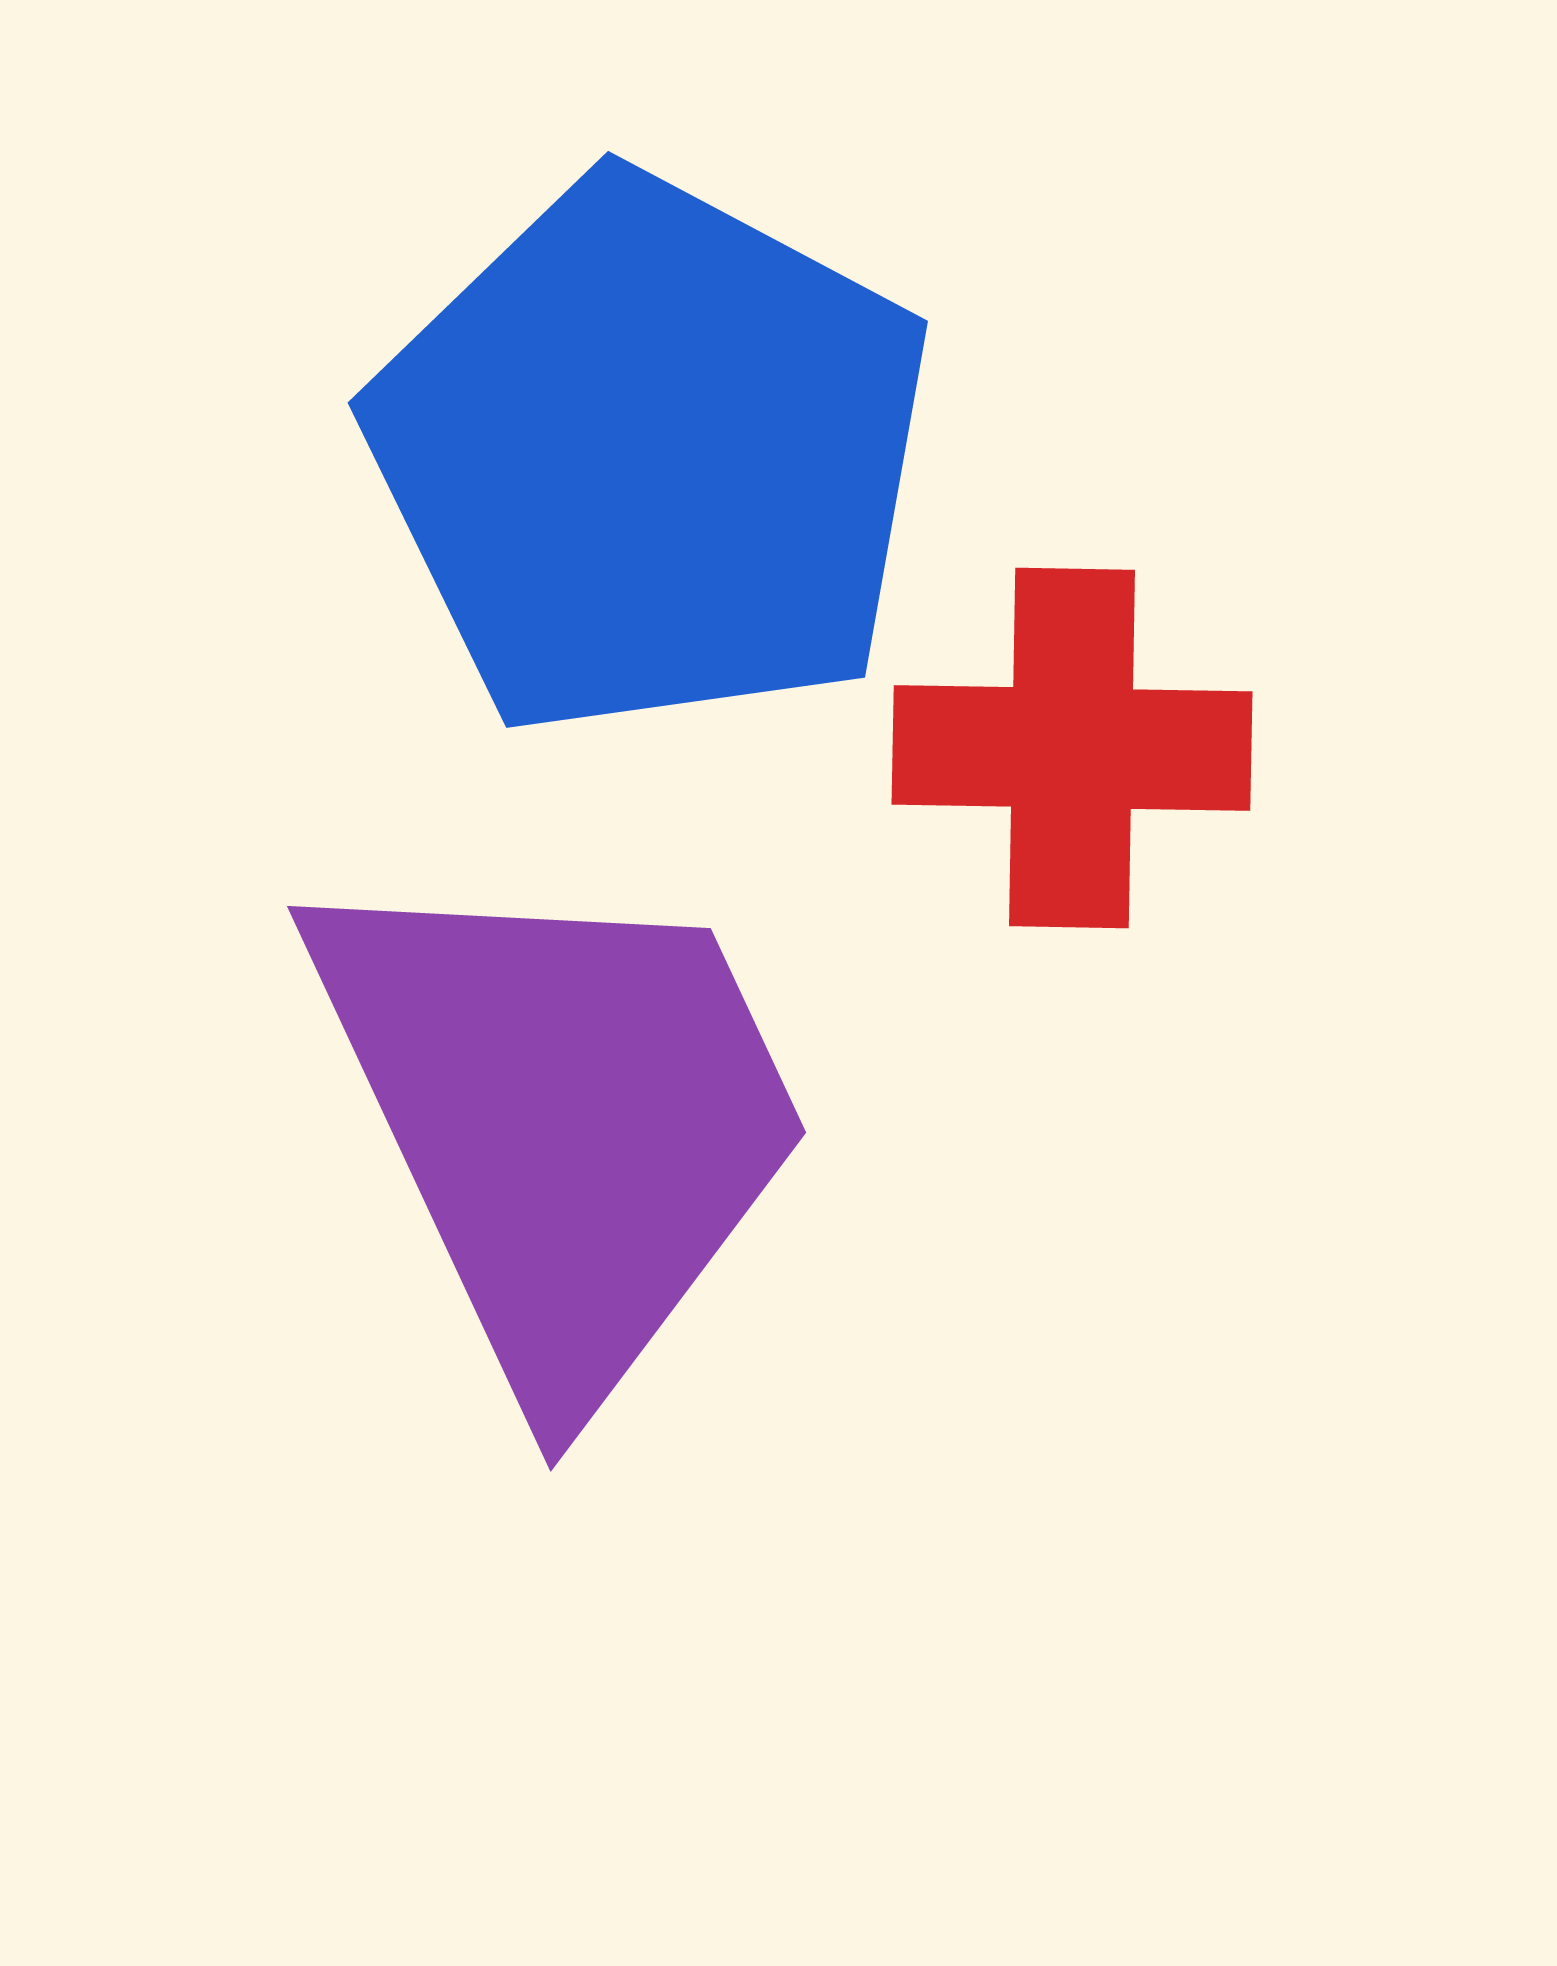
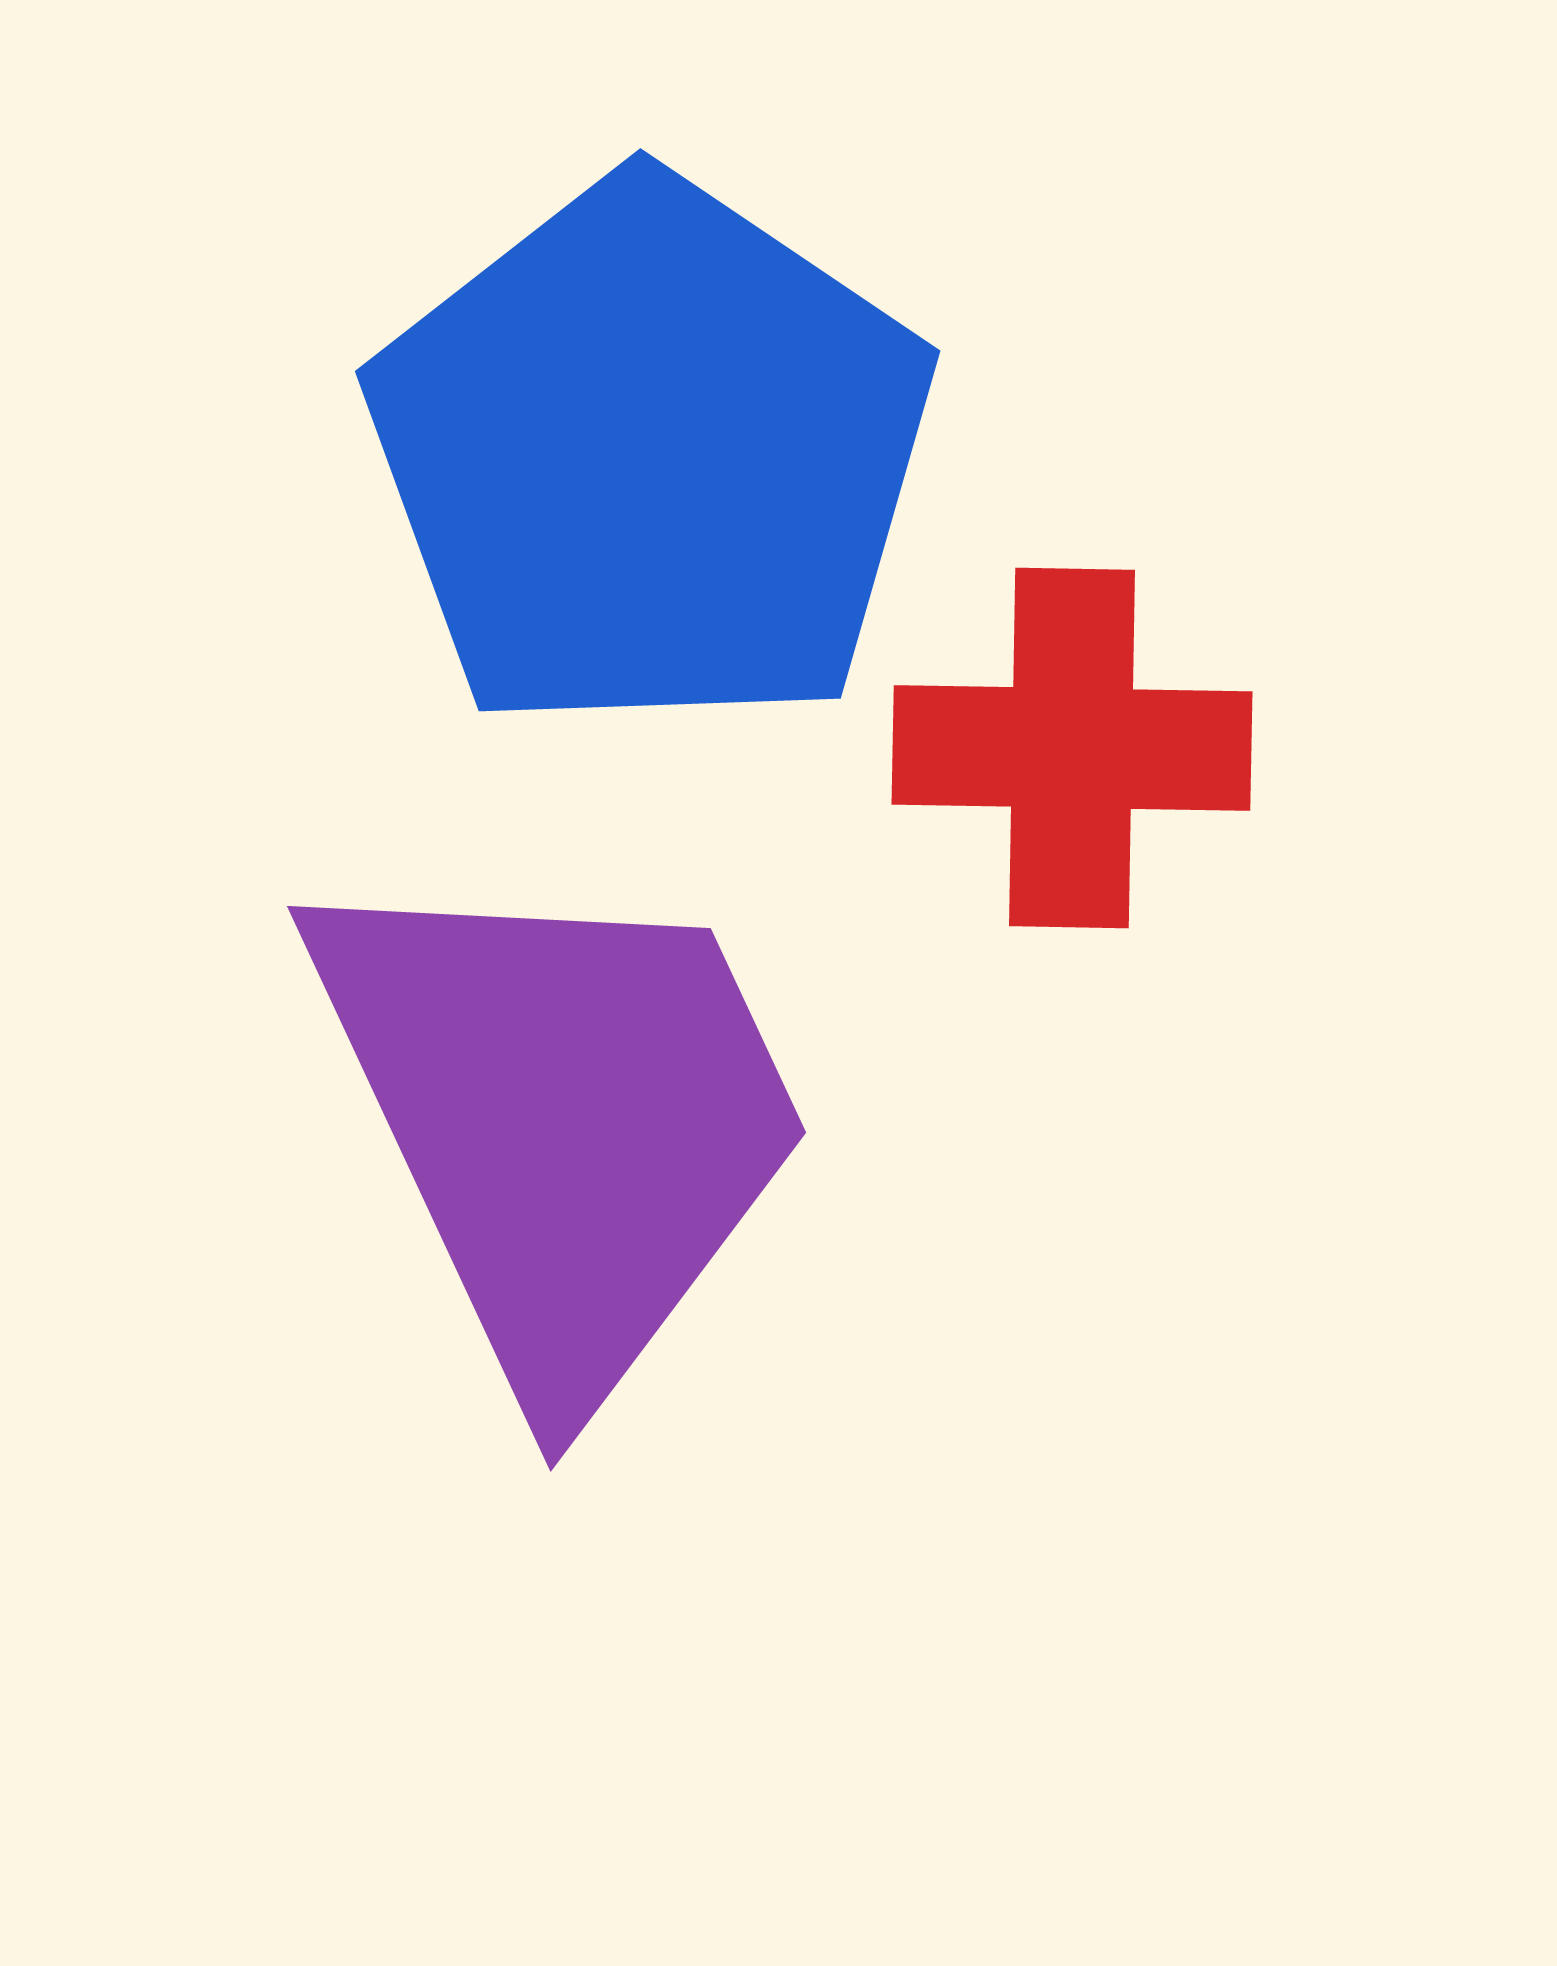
blue pentagon: rotated 6 degrees clockwise
